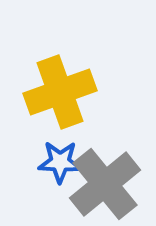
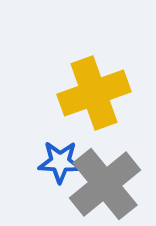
yellow cross: moved 34 px right, 1 px down
